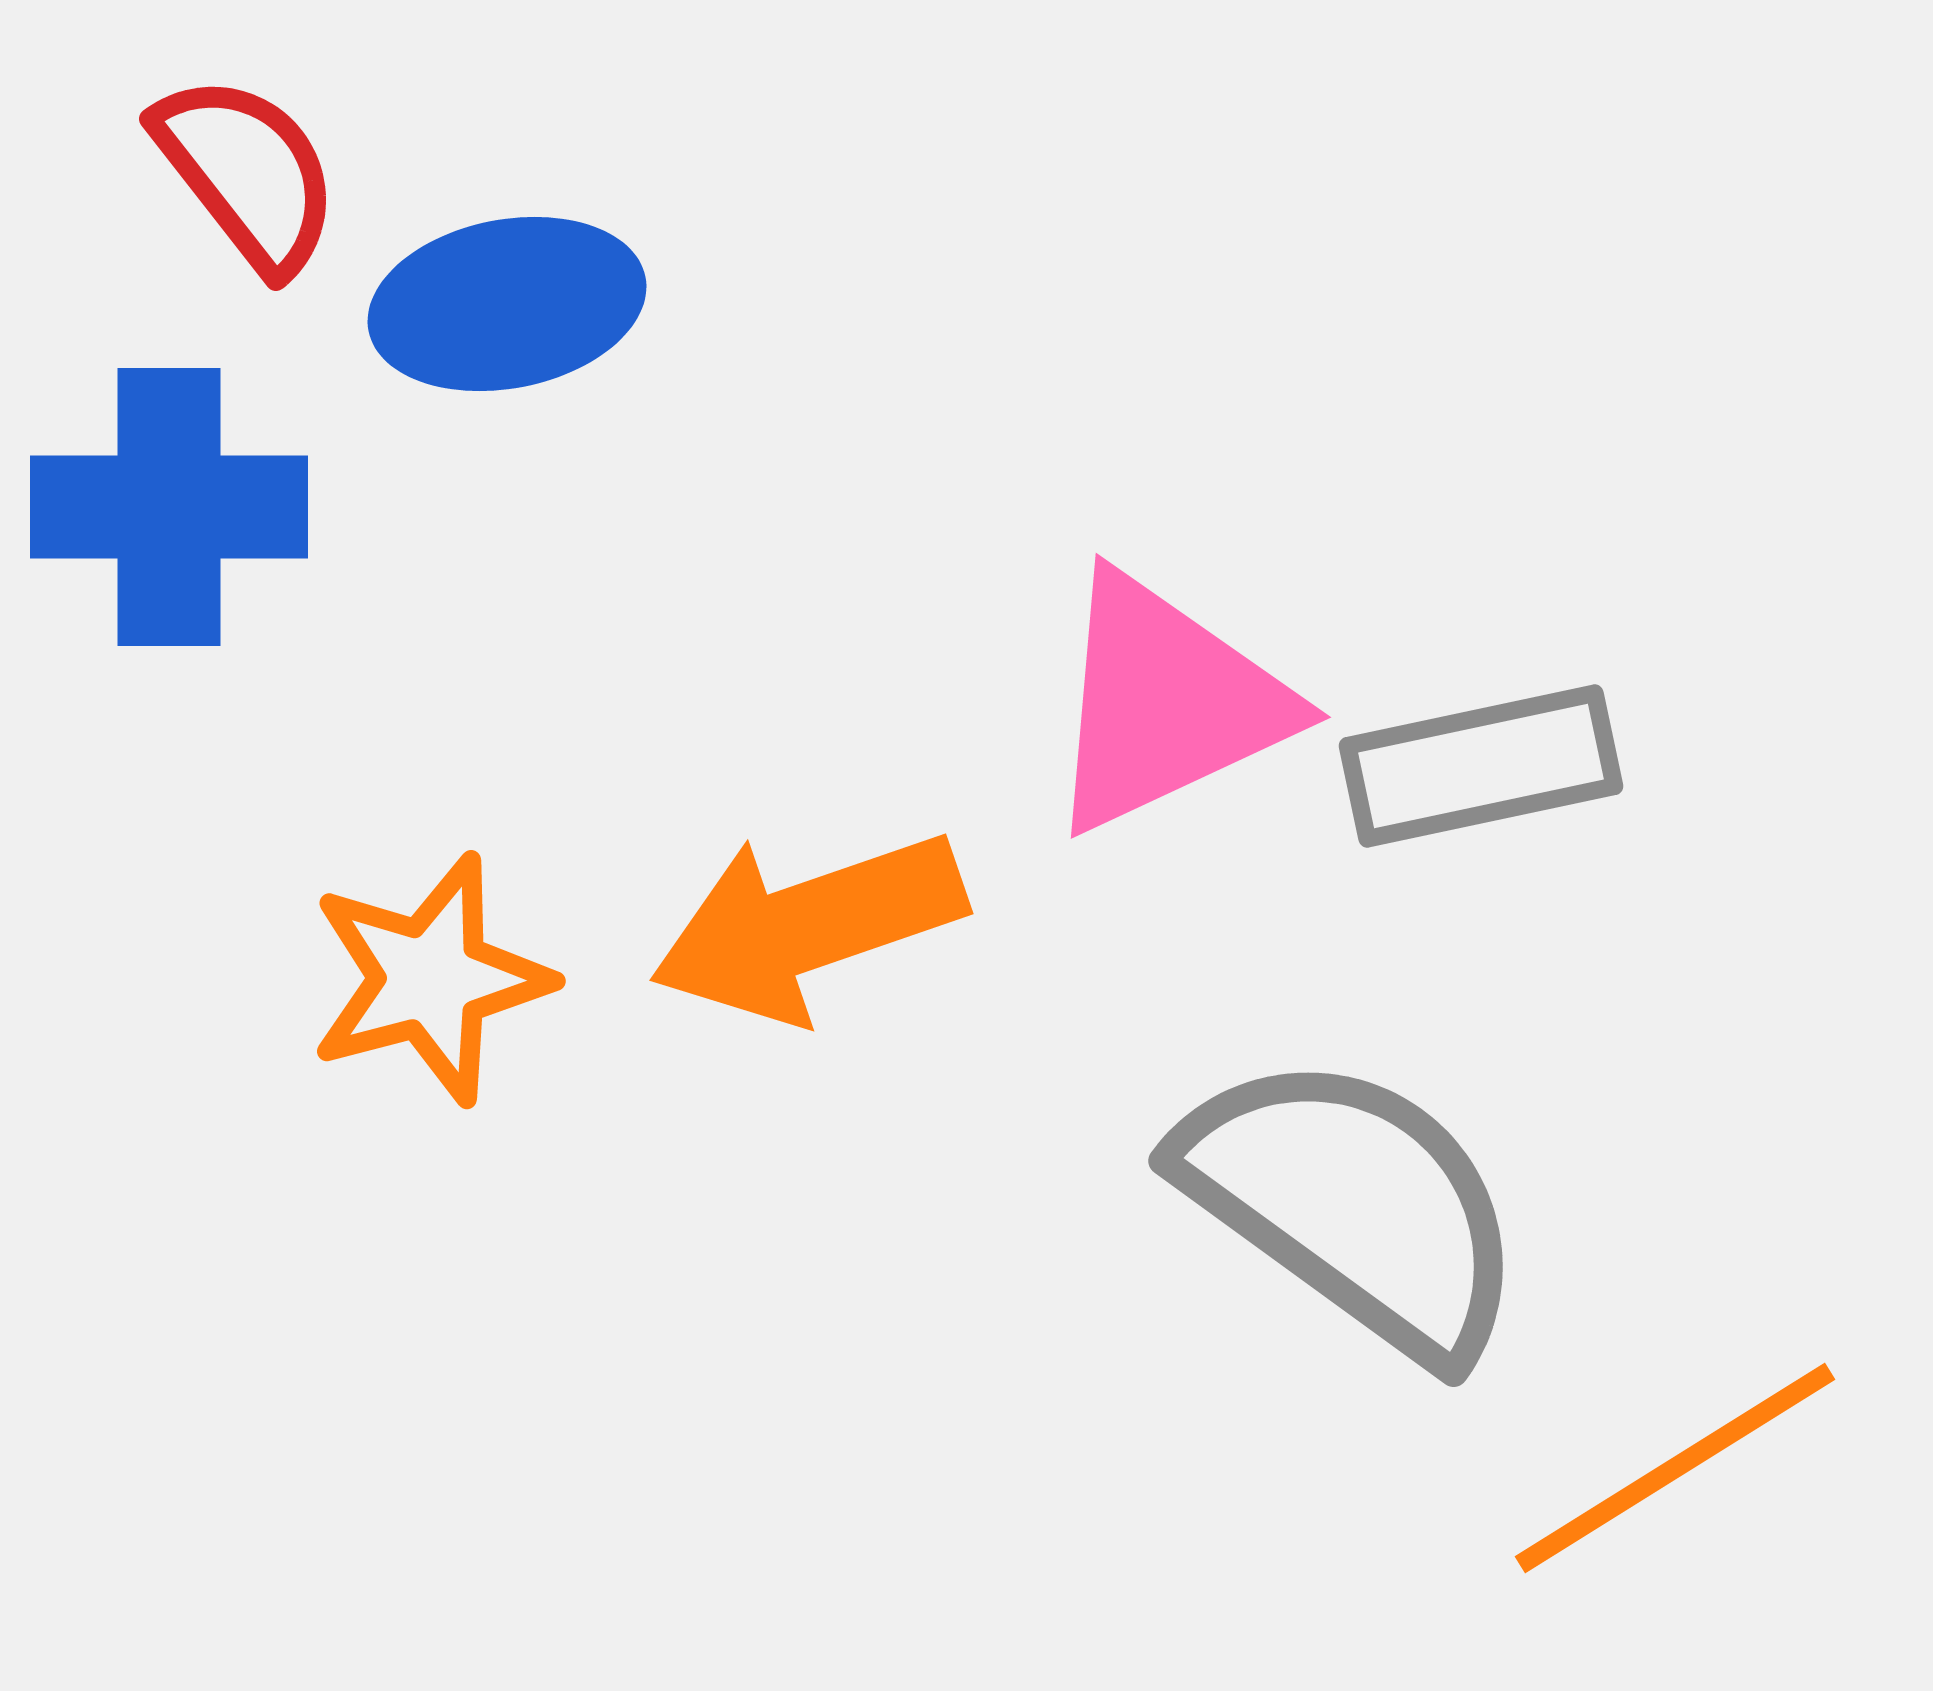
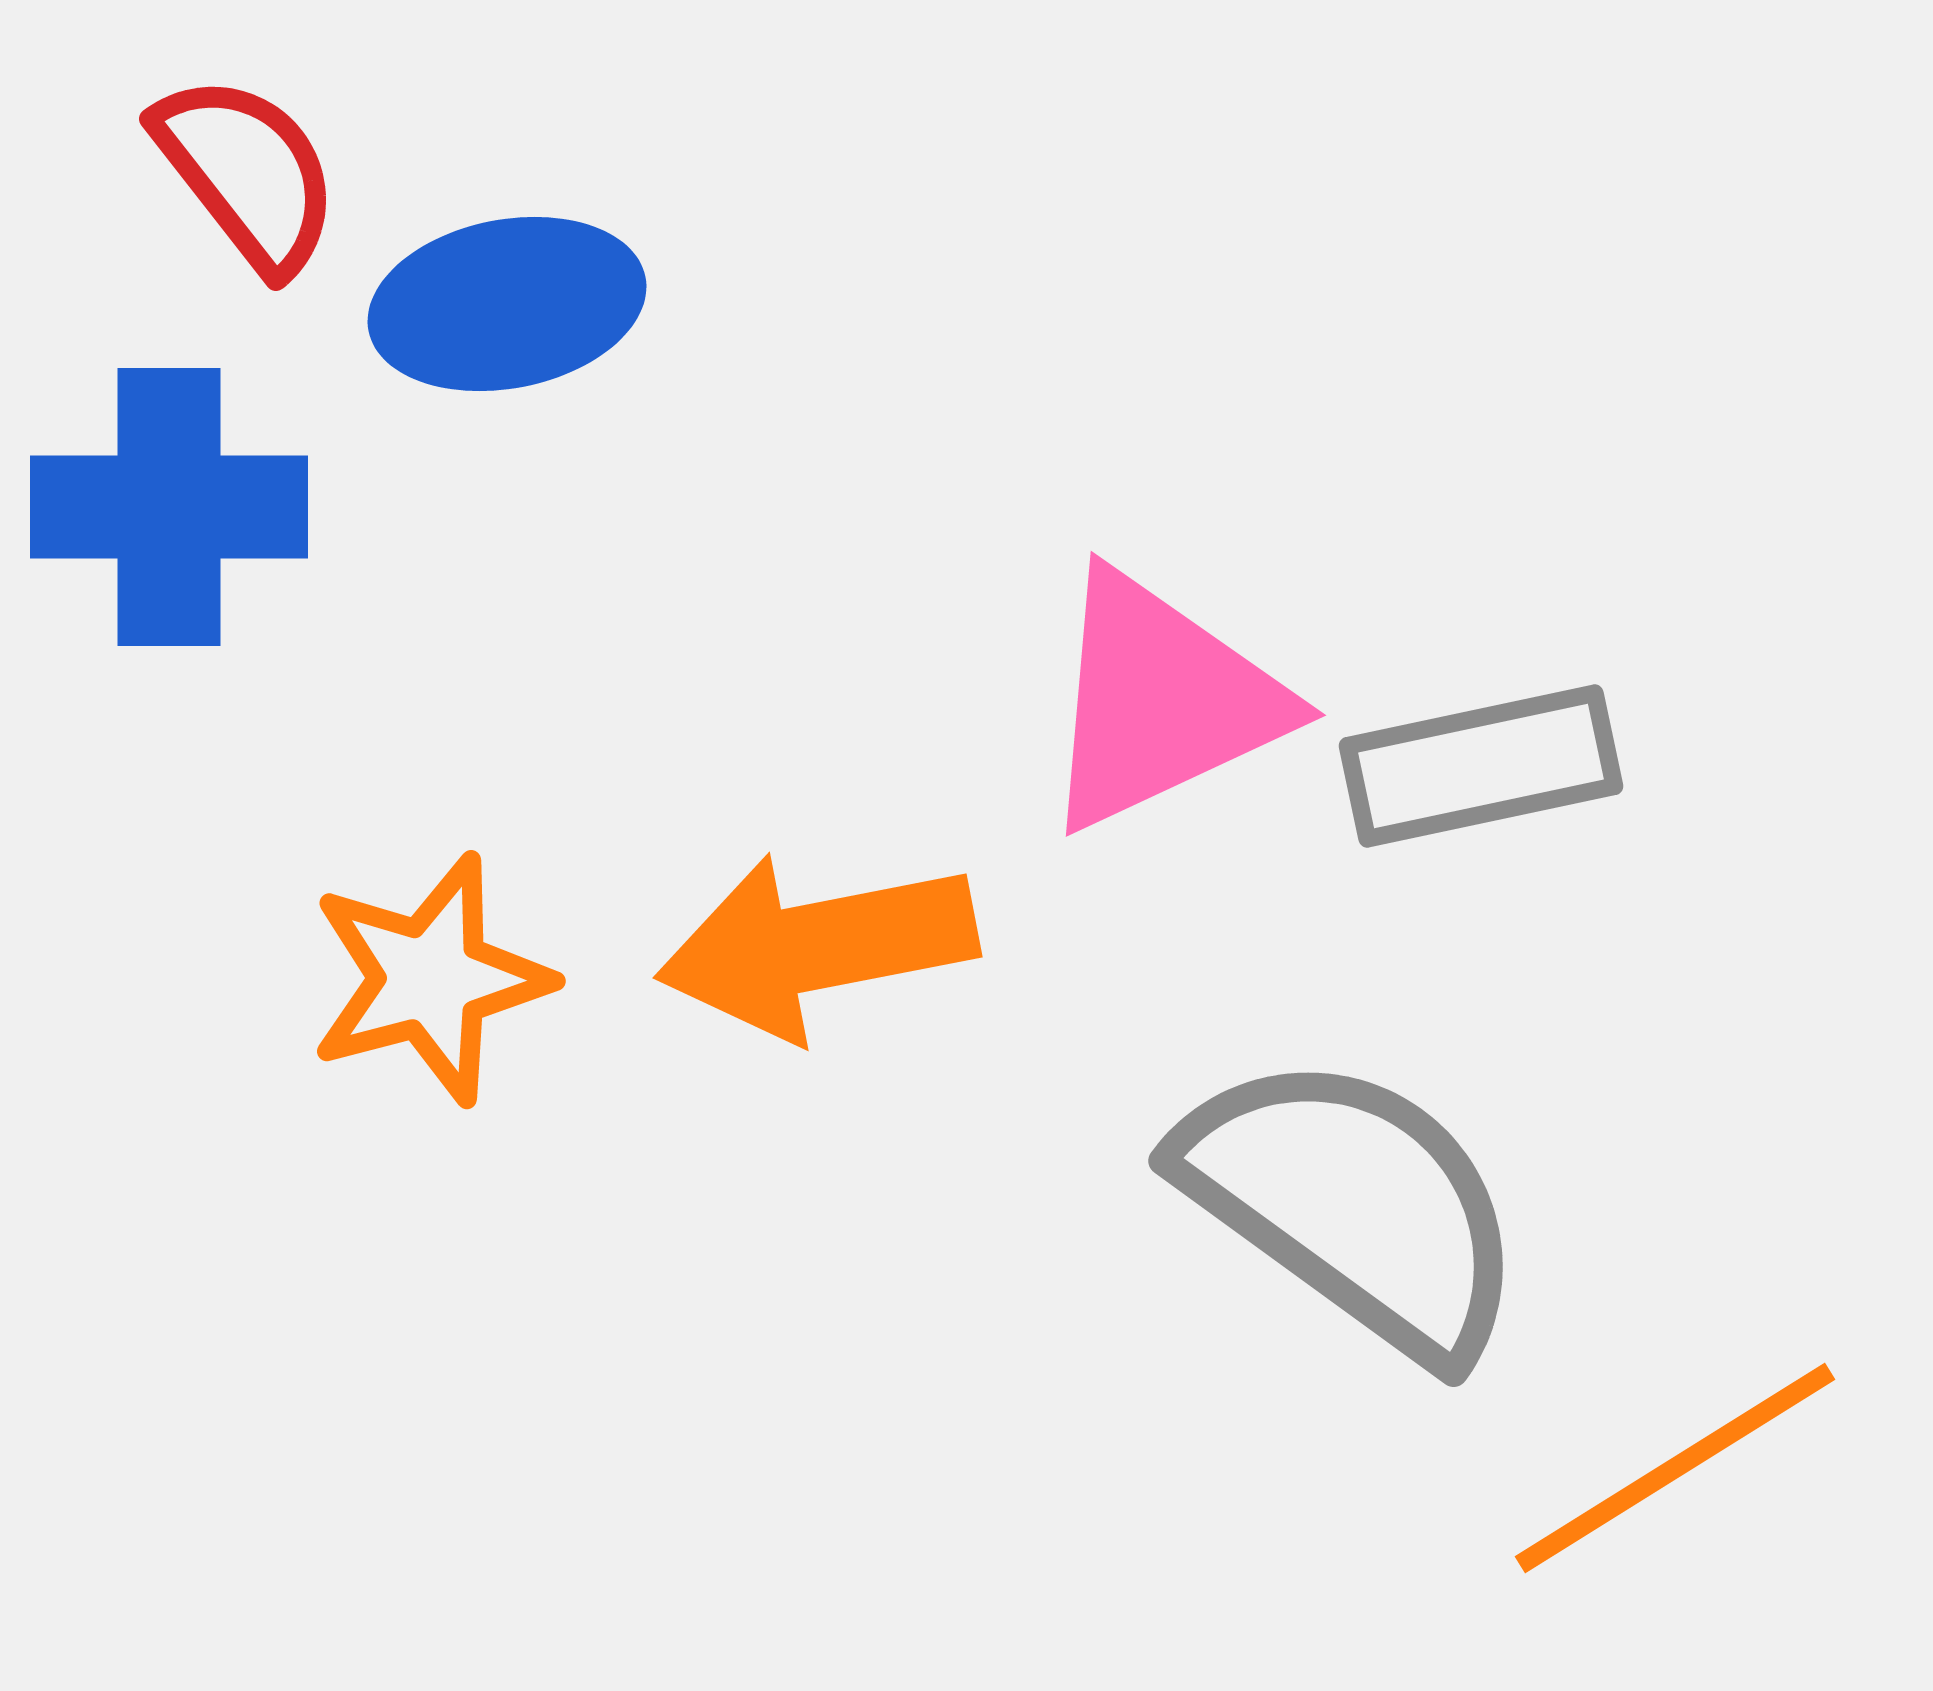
pink triangle: moved 5 px left, 2 px up
orange arrow: moved 9 px right, 20 px down; rotated 8 degrees clockwise
